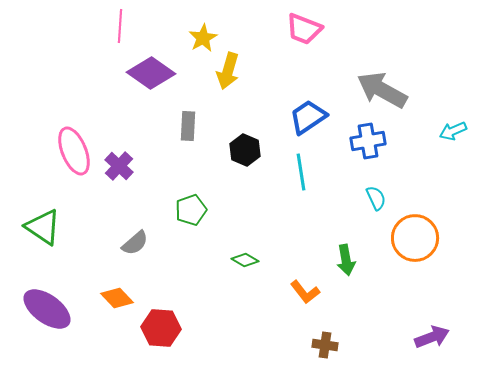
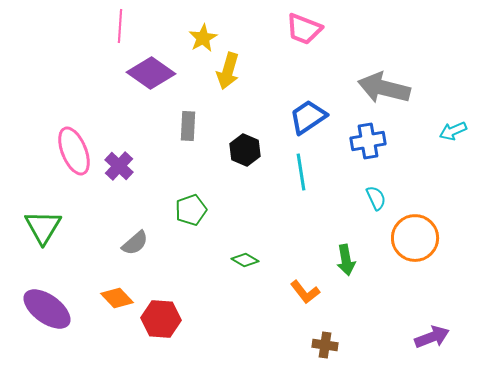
gray arrow: moved 2 px right, 2 px up; rotated 15 degrees counterclockwise
green triangle: rotated 27 degrees clockwise
red hexagon: moved 9 px up
